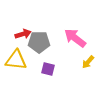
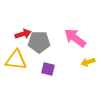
yellow arrow: rotated 32 degrees clockwise
